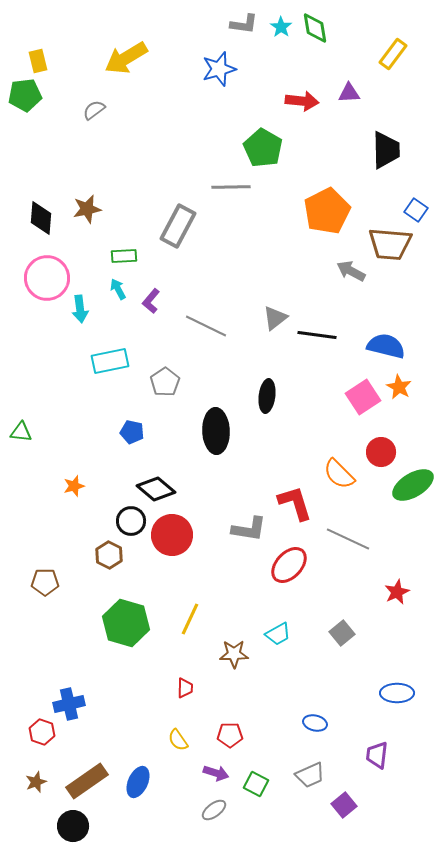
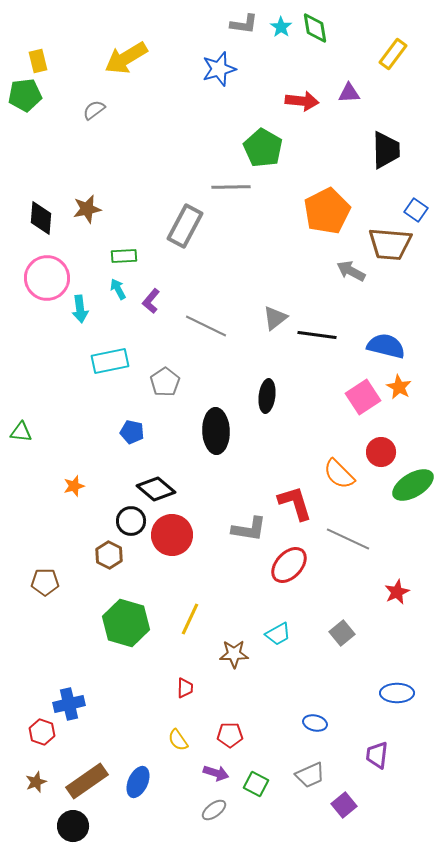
gray rectangle at (178, 226): moved 7 px right
